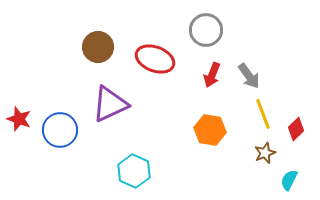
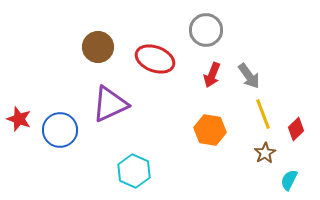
brown star: rotated 10 degrees counterclockwise
